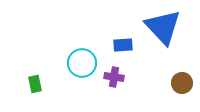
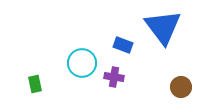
blue triangle: rotated 6 degrees clockwise
blue rectangle: rotated 24 degrees clockwise
brown circle: moved 1 px left, 4 px down
